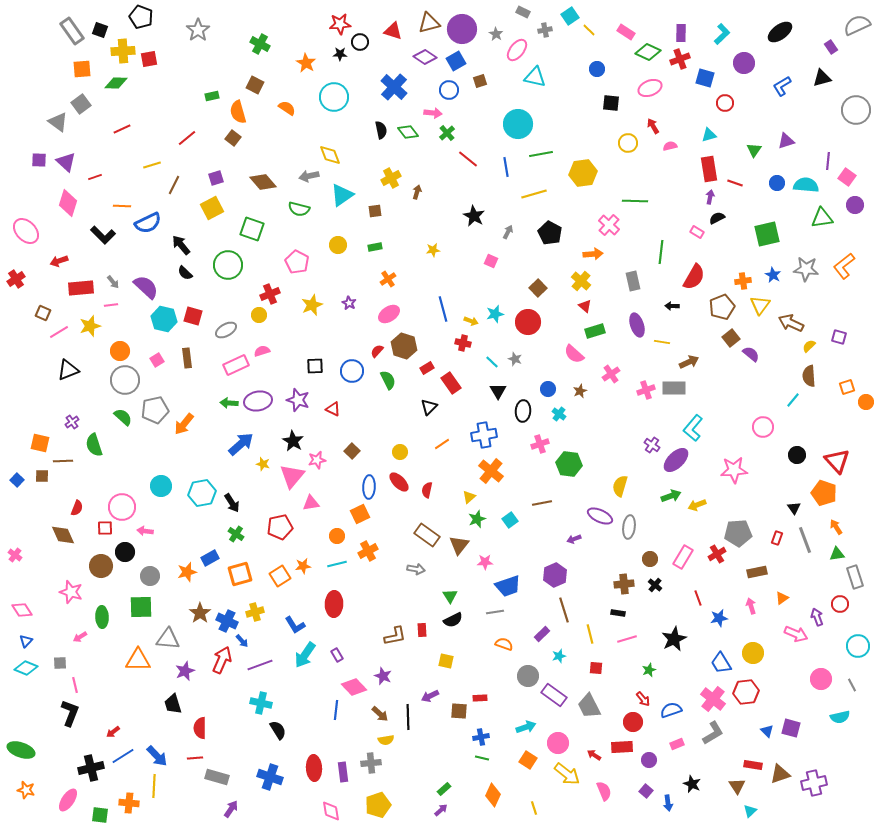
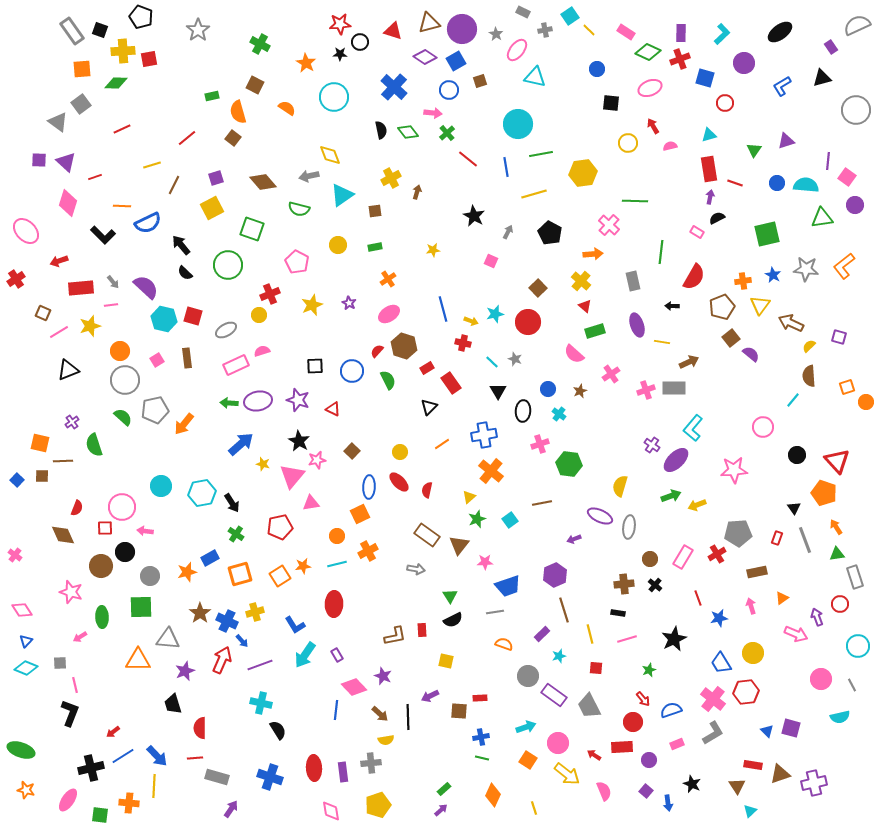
black star at (293, 441): moved 6 px right
